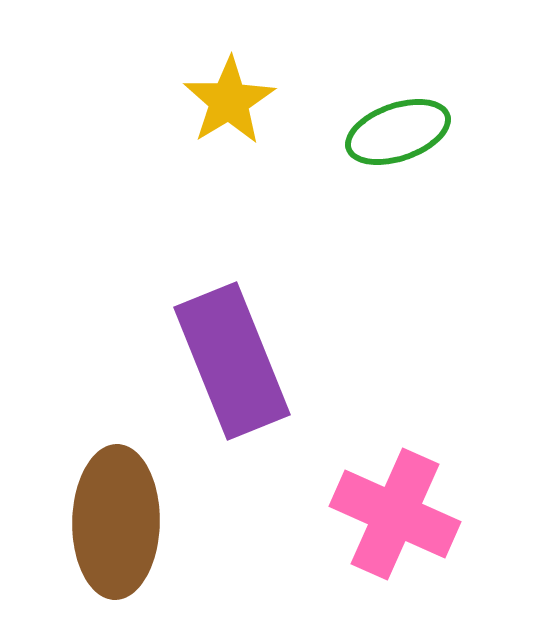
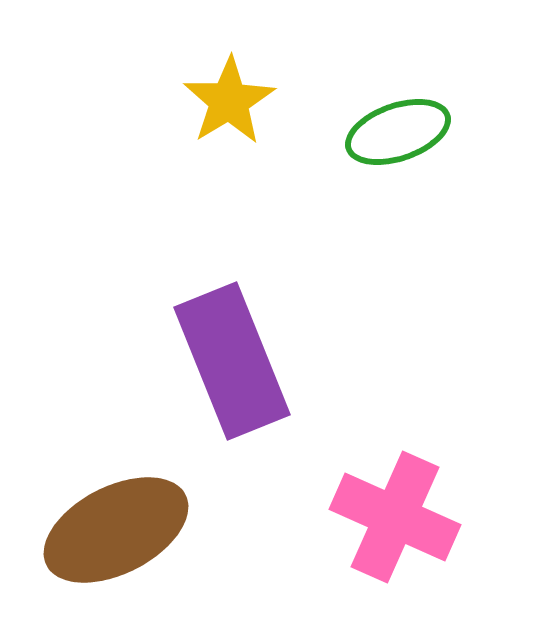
pink cross: moved 3 px down
brown ellipse: moved 8 px down; rotated 62 degrees clockwise
